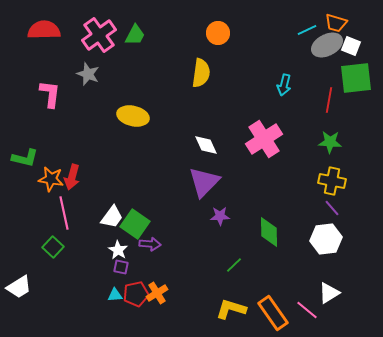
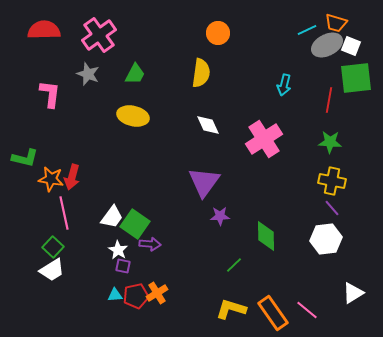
green trapezoid at (135, 35): moved 39 px down
white diamond at (206, 145): moved 2 px right, 20 px up
purple triangle at (204, 182): rotated 8 degrees counterclockwise
green diamond at (269, 232): moved 3 px left, 4 px down
purple square at (121, 267): moved 2 px right, 1 px up
white trapezoid at (19, 287): moved 33 px right, 17 px up
white triangle at (329, 293): moved 24 px right
red pentagon at (136, 294): moved 2 px down
